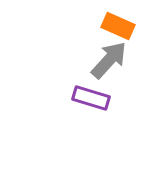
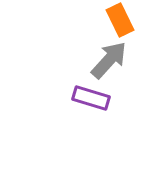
orange rectangle: moved 2 px right, 6 px up; rotated 40 degrees clockwise
